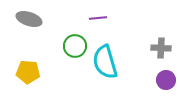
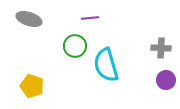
purple line: moved 8 px left
cyan semicircle: moved 1 px right, 3 px down
yellow pentagon: moved 4 px right, 14 px down; rotated 15 degrees clockwise
